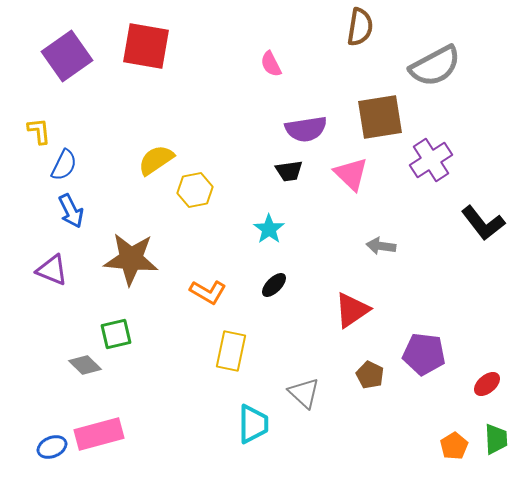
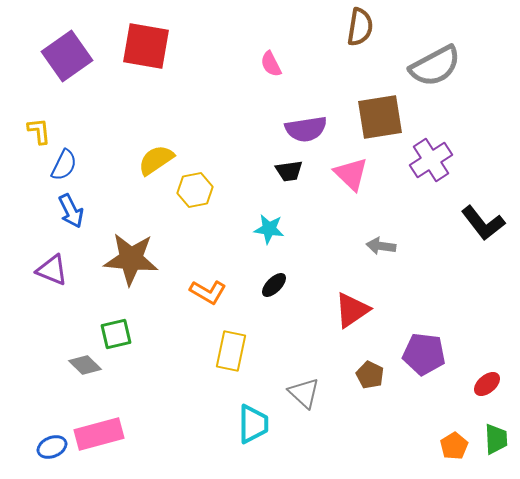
cyan star: rotated 28 degrees counterclockwise
